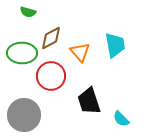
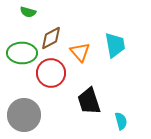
red circle: moved 3 px up
cyan semicircle: moved 2 px down; rotated 150 degrees counterclockwise
